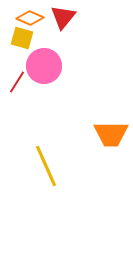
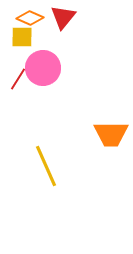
yellow square: moved 1 px up; rotated 15 degrees counterclockwise
pink circle: moved 1 px left, 2 px down
red line: moved 1 px right, 3 px up
